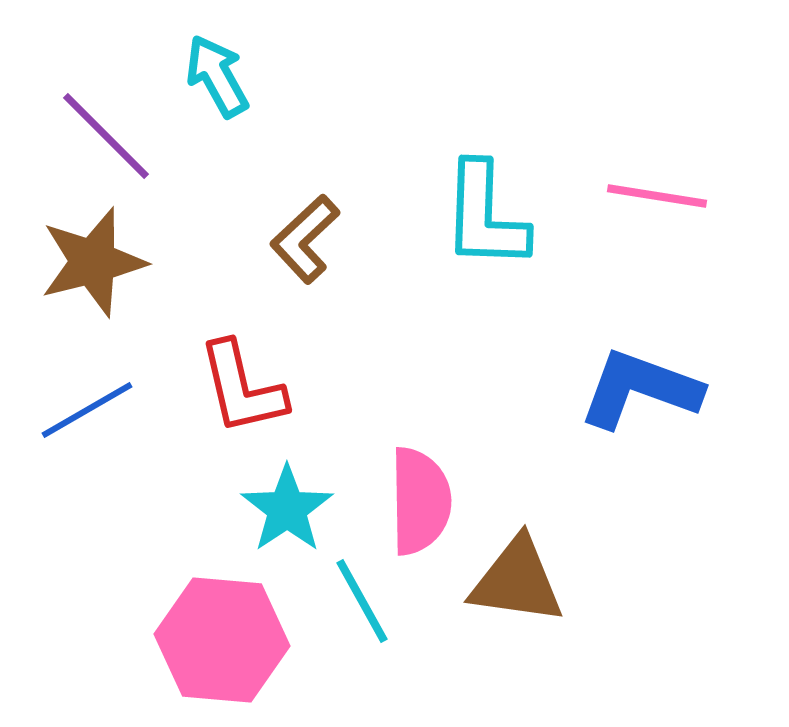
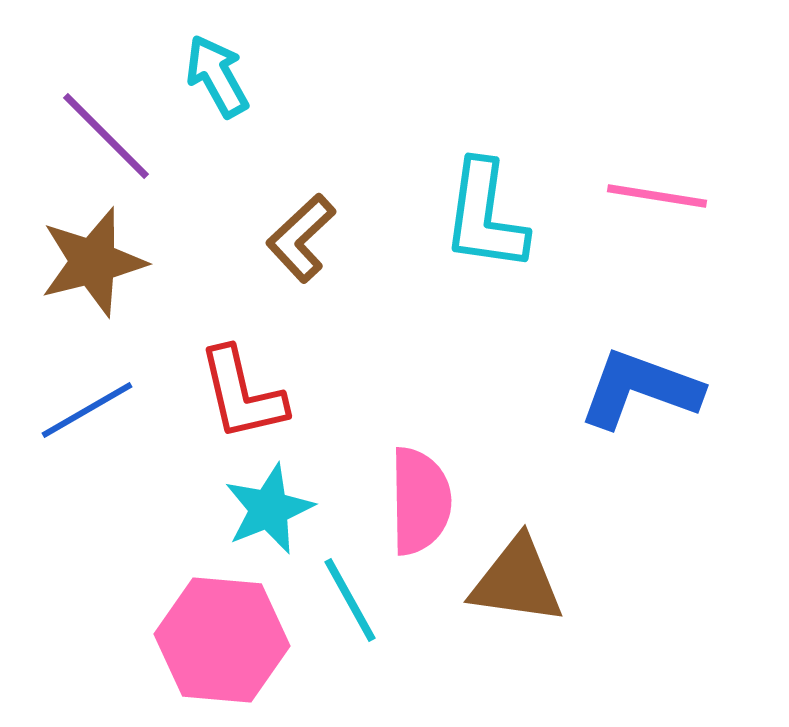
cyan L-shape: rotated 6 degrees clockwise
brown L-shape: moved 4 px left, 1 px up
red L-shape: moved 6 px down
cyan star: moved 18 px left; rotated 12 degrees clockwise
cyan line: moved 12 px left, 1 px up
